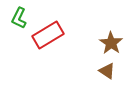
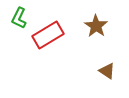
brown star: moved 15 px left, 17 px up
